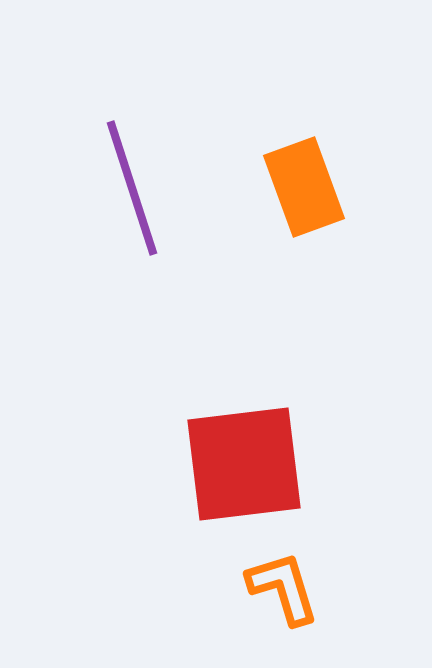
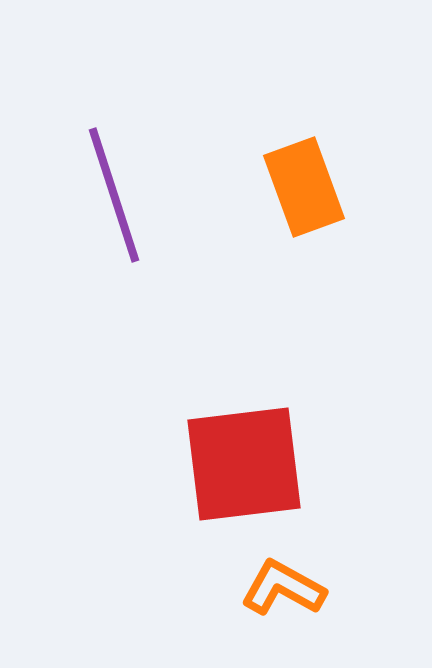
purple line: moved 18 px left, 7 px down
orange L-shape: rotated 44 degrees counterclockwise
